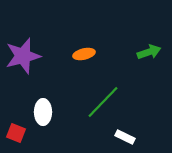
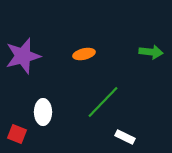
green arrow: moved 2 px right; rotated 25 degrees clockwise
red square: moved 1 px right, 1 px down
